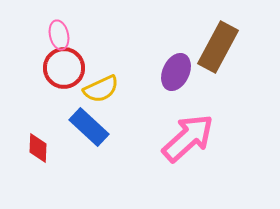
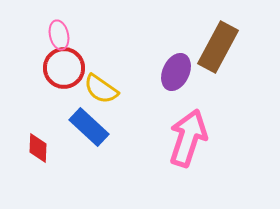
yellow semicircle: rotated 60 degrees clockwise
pink arrow: rotated 30 degrees counterclockwise
